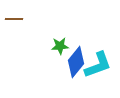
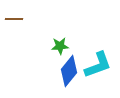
blue diamond: moved 7 px left, 9 px down
